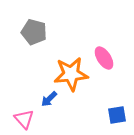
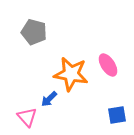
pink ellipse: moved 4 px right, 7 px down
orange star: rotated 16 degrees clockwise
pink triangle: moved 3 px right, 2 px up
